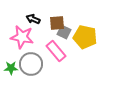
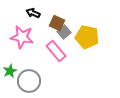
black arrow: moved 6 px up
brown square: rotated 28 degrees clockwise
gray square: rotated 24 degrees clockwise
yellow pentagon: moved 2 px right
gray circle: moved 2 px left, 17 px down
green star: moved 1 px left, 3 px down; rotated 24 degrees counterclockwise
